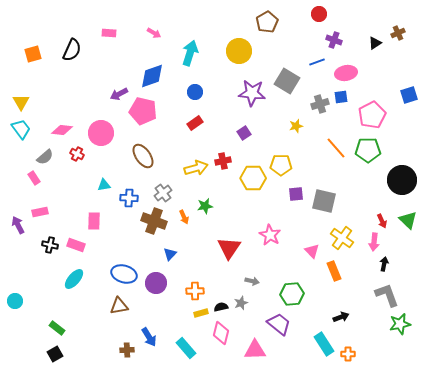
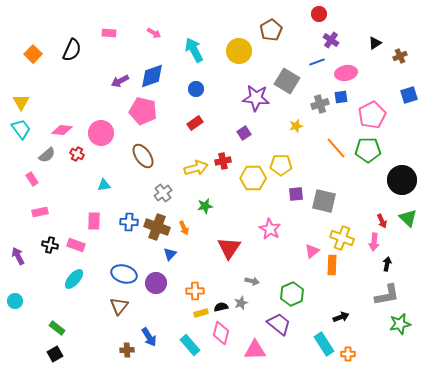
brown pentagon at (267, 22): moved 4 px right, 8 px down
brown cross at (398, 33): moved 2 px right, 23 px down
purple cross at (334, 40): moved 3 px left; rotated 14 degrees clockwise
cyan arrow at (190, 53): moved 4 px right, 3 px up; rotated 45 degrees counterclockwise
orange square at (33, 54): rotated 30 degrees counterclockwise
blue circle at (195, 92): moved 1 px right, 3 px up
purple star at (252, 93): moved 4 px right, 5 px down
purple arrow at (119, 94): moved 1 px right, 13 px up
gray semicircle at (45, 157): moved 2 px right, 2 px up
pink rectangle at (34, 178): moved 2 px left, 1 px down
blue cross at (129, 198): moved 24 px down
orange arrow at (184, 217): moved 11 px down
green triangle at (408, 220): moved 2 px up
brown cross at (154, 221): moved 3 px right, 6 px down
purple arrow at (18, 225): moved 31 px down
pink star at (270, 235): moved 6 px up
yellow cross at (342, 238): rotated 15 degrees counterclockwise
pink triangle at (312, 251): rotated 35 degrees clockwise
black arrow at (384, 264): moved 3 px right
orange rectangle at (334, 271): moved 2 px left, 6 px up; rotated 24 degrees clockwise
green hexagon at (292, 294): rotated 20 degrees counterclockwise
gray L-shape at (387, 295): rotated 100 degrees clockwise
brown triangle at (119, 306): rotated 42 degrees counterclockwise
cyan rectangle at (186, 348): moved 4 px right, 3 px up
